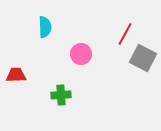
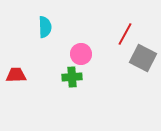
green cross: moved 11 px right, 18 px up
